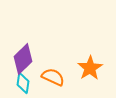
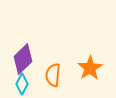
orange semicircle: moved 2 px up; rotated 110 degrees counterclockwise
cyan diamond: moved 1 px left, 1 px down; rotated 20 degrees clockwise
